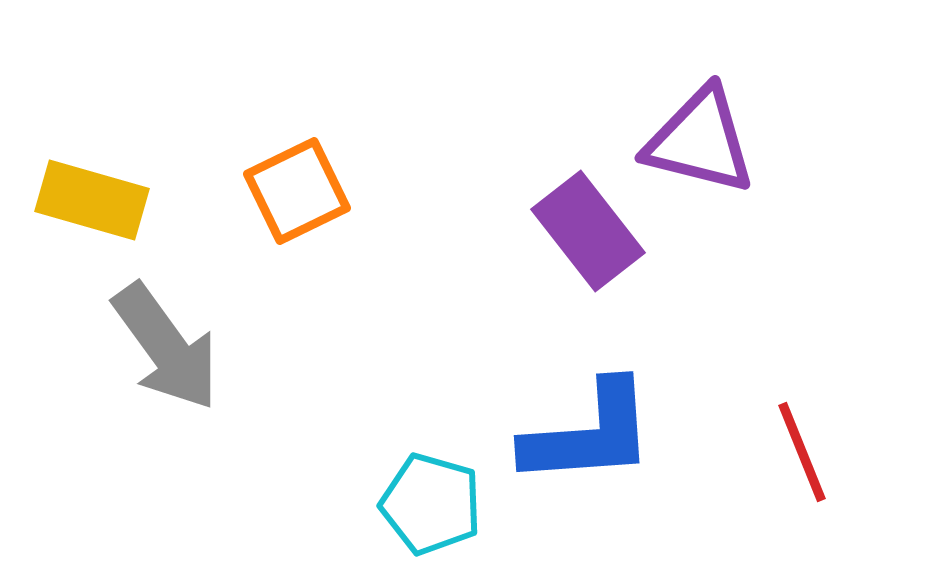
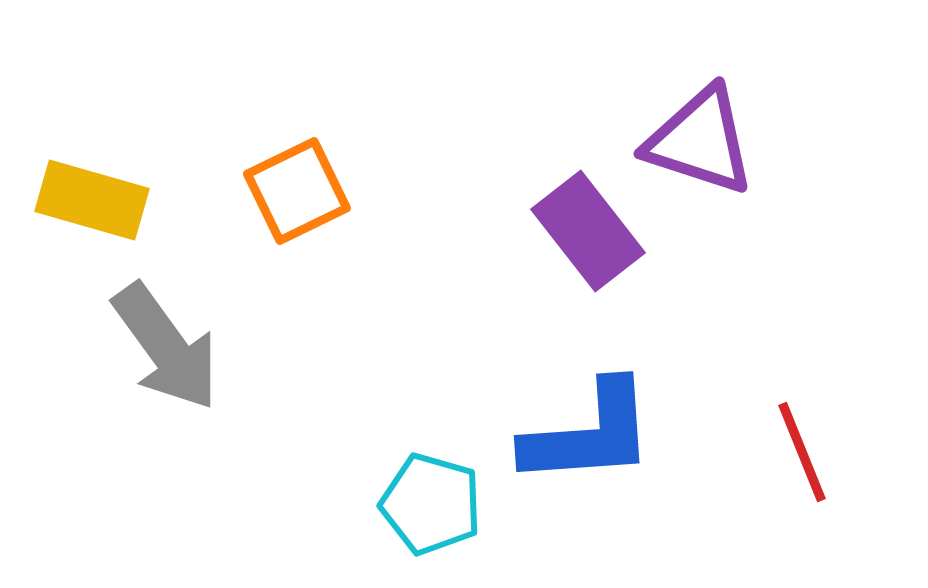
purple triangle: rotated 4 degrees clockwise
